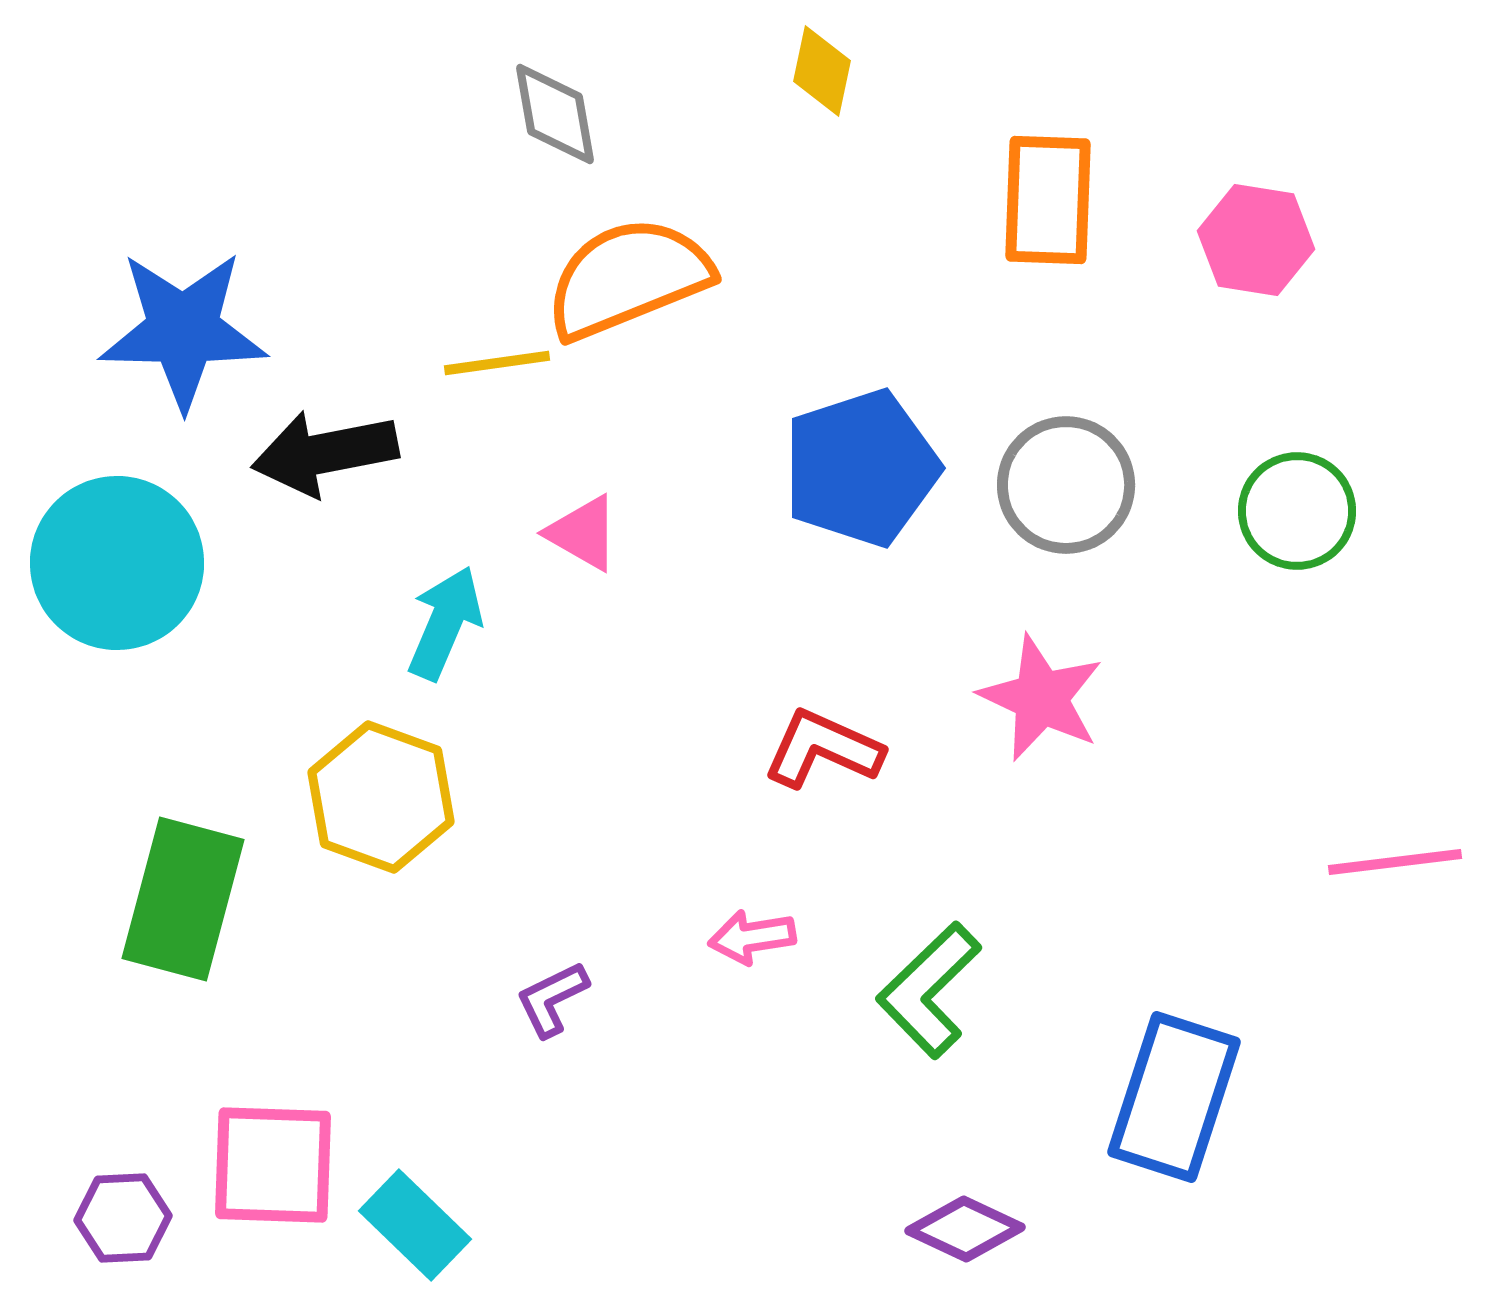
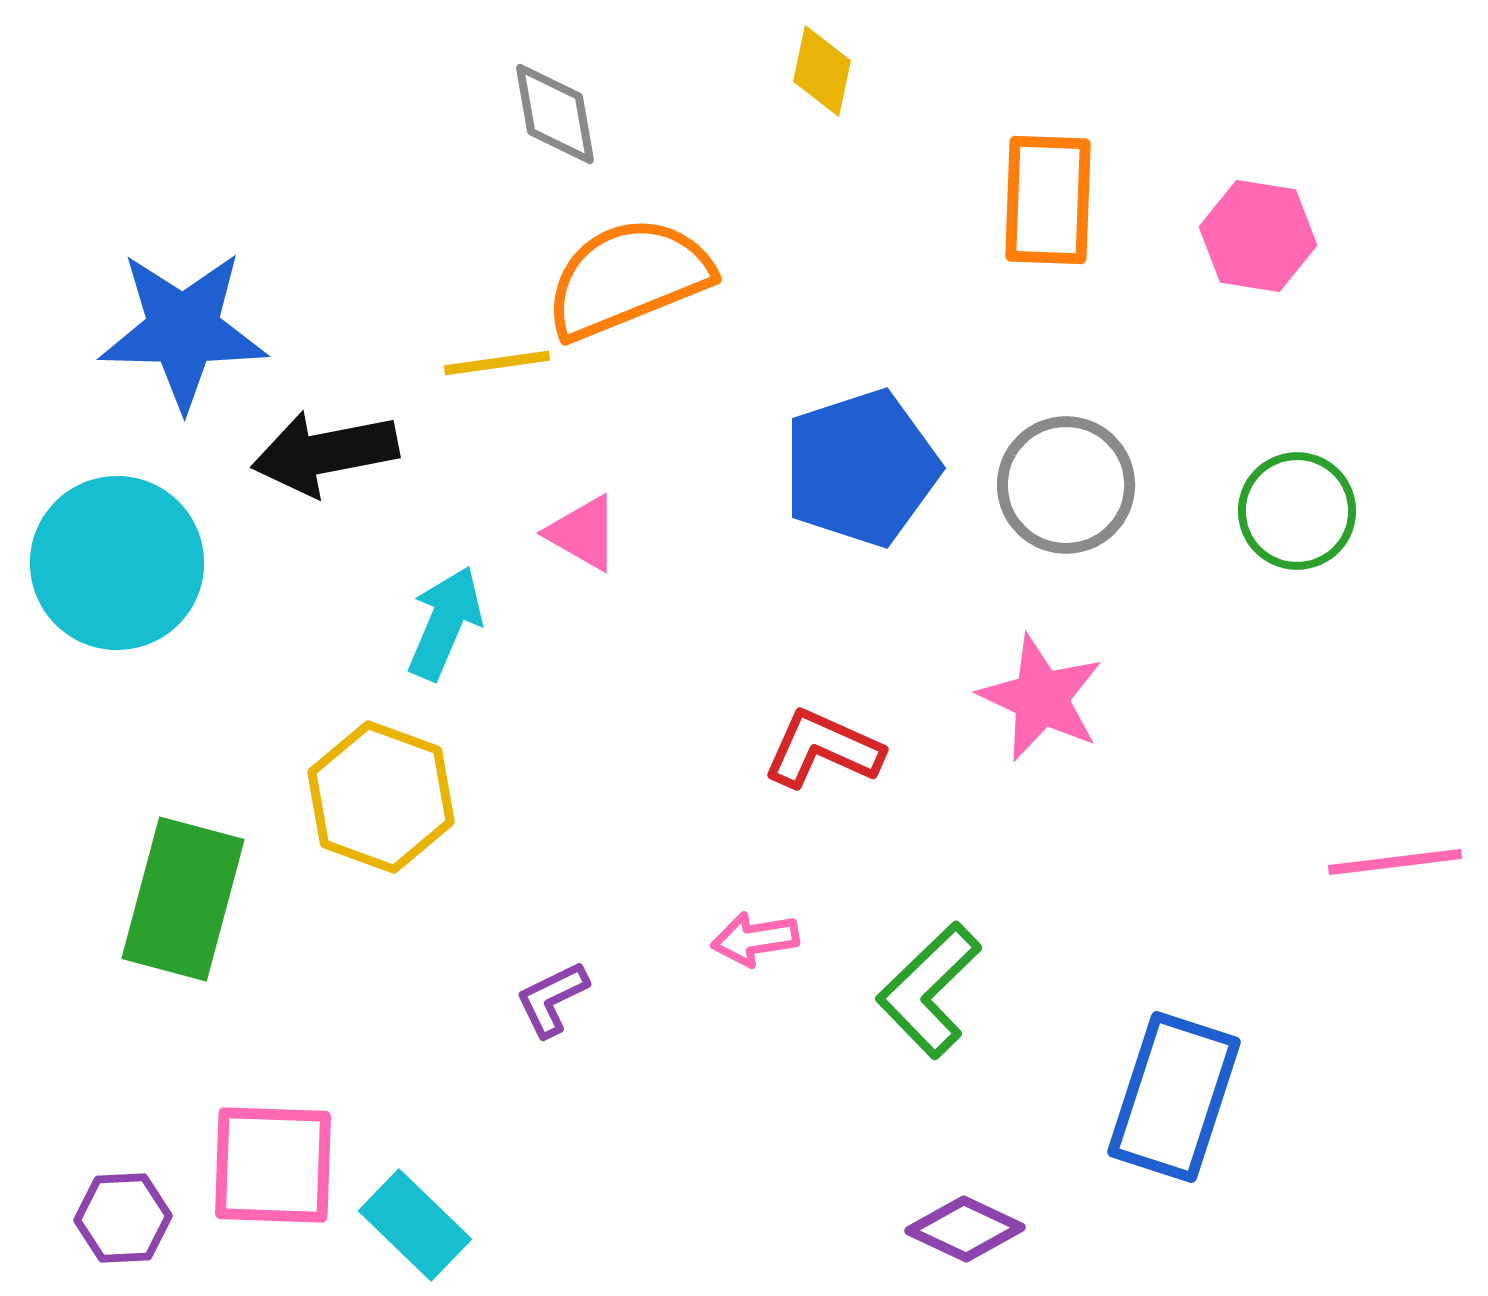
pink hexagon: moved 2 px right, 4 px up
pink arrow: moved 3 px right, 2 px down
